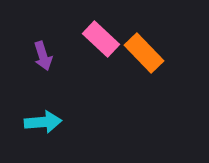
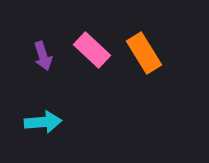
pink rectangle: moved 9 px left, 11 px down
orange rectangle: rotated 12 degrees clockwise
